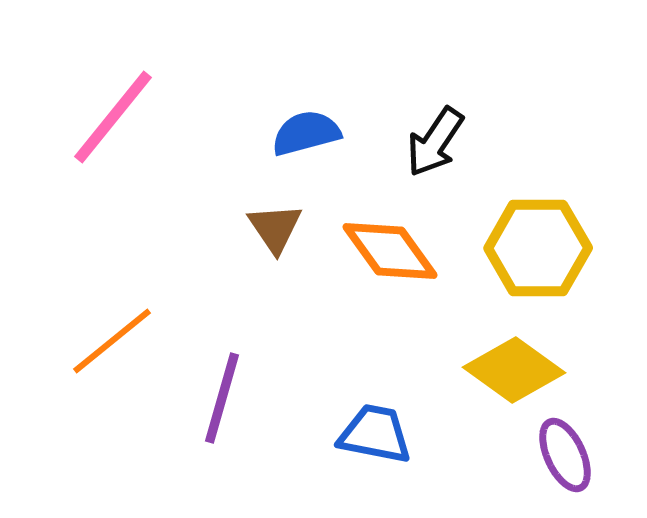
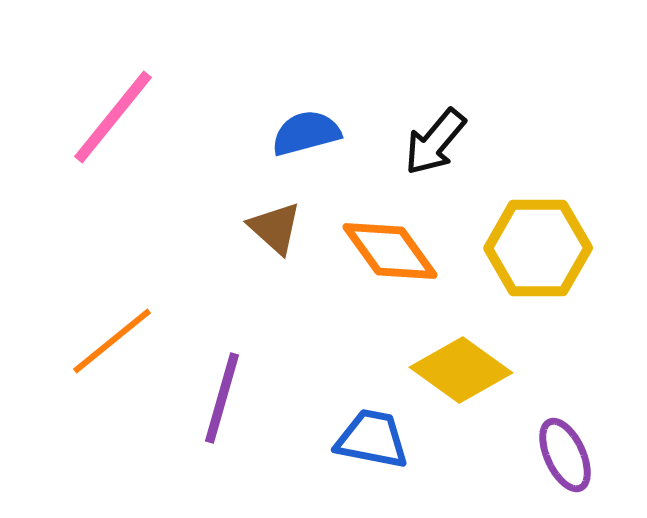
black arrow: rotated 6 degrees clockwise
brown triangle: rotated 14 degrees counterclockwise
yellow diamond: moved 53 px left
blue trapezoid: moved 3 px left, 5 px down
